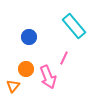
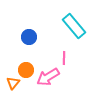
pink line: rotated 24 degrees counterclockwise
orange circle: moved 1 px down
pink arrow: rotated 80 degrees clockwise
orange triangle: moved 3 px up
